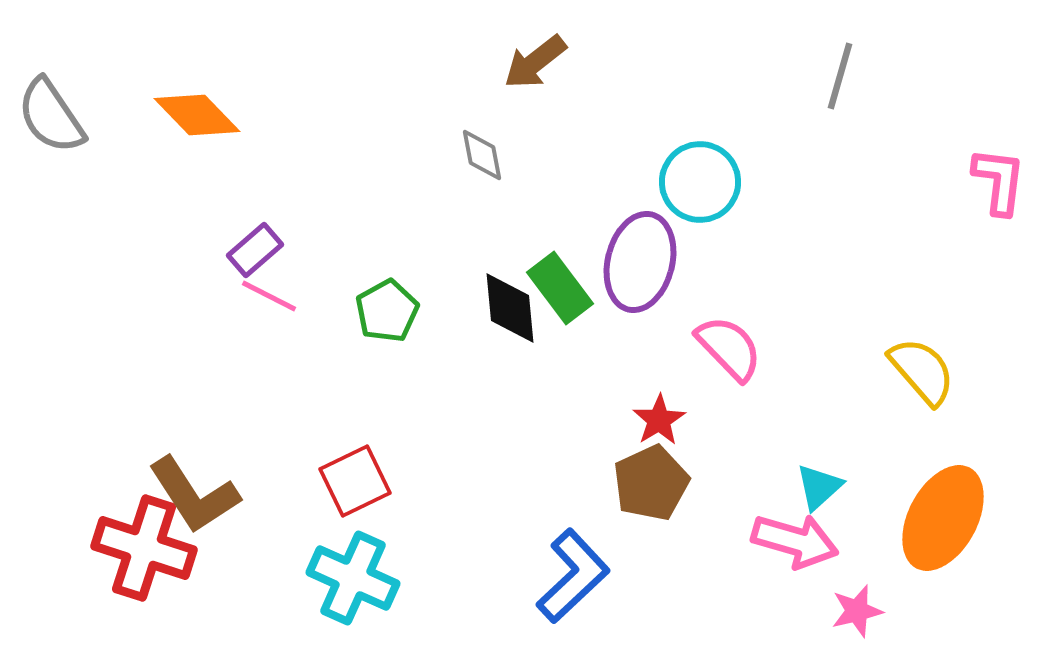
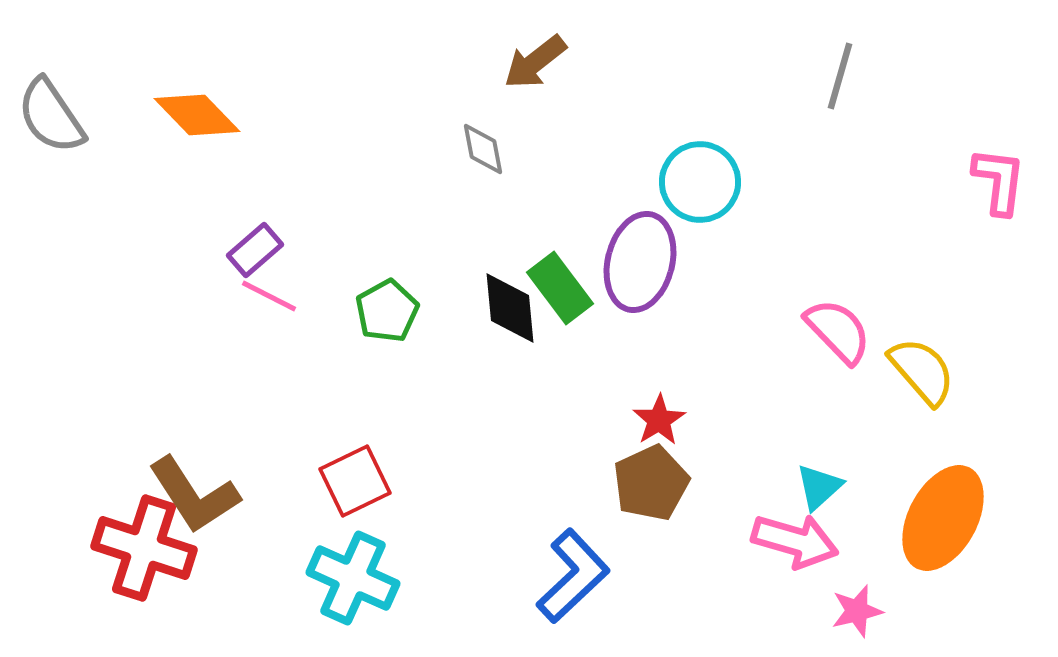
gray diamond: moved 1 px right, 6 px up
pink semicircle: moved 109 px right, 17 px up
